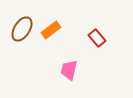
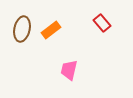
brown ellipse: rotated 20 degrees counterclockwise
red rectangle: moved 5 px right, 15 px up
